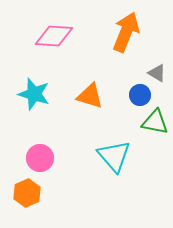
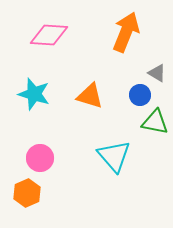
pink diamond: moved 5 px left, 1 px up
